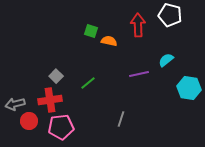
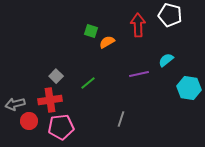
orange semicircle: moved 2 px left, 1 px down; rotated 42 degrees counterclockwise
